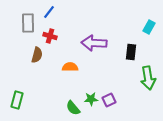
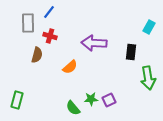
orange semicircle: rotated 140 degrees clockwise
